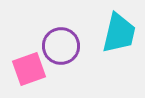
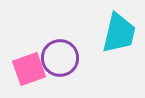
purple circle: moved 1 px left, 12 px down
